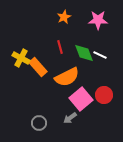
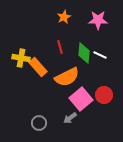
green diamond: rotated 25 degrees clockwise
yellow cross: rotated 18 degrees counterclockwise
